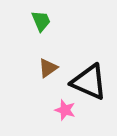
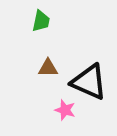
green trapezoid: rotated 35 degrees clockwise
brown triangle: rotated 35 degrees clockwise
